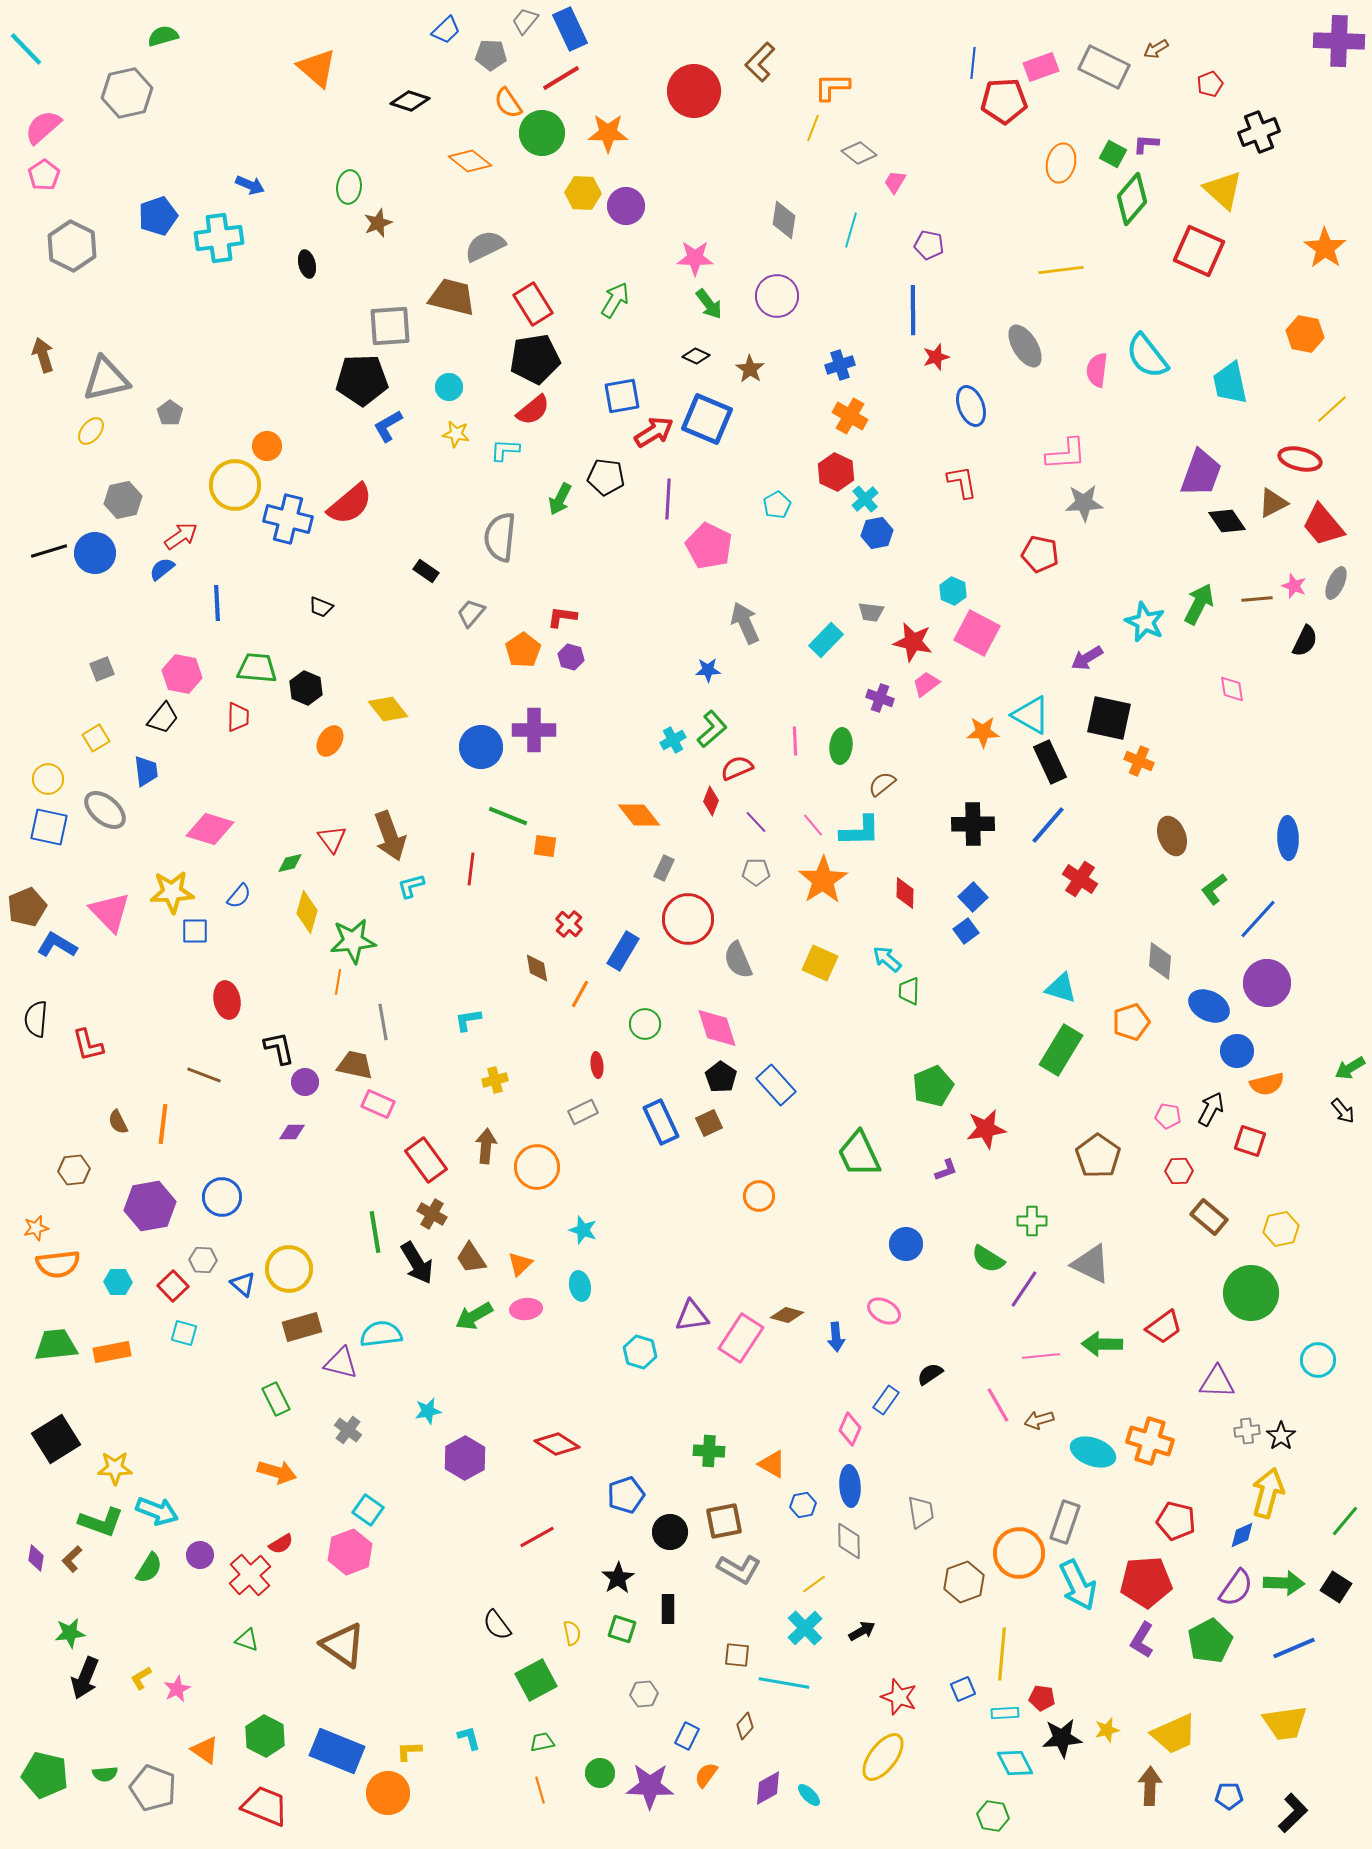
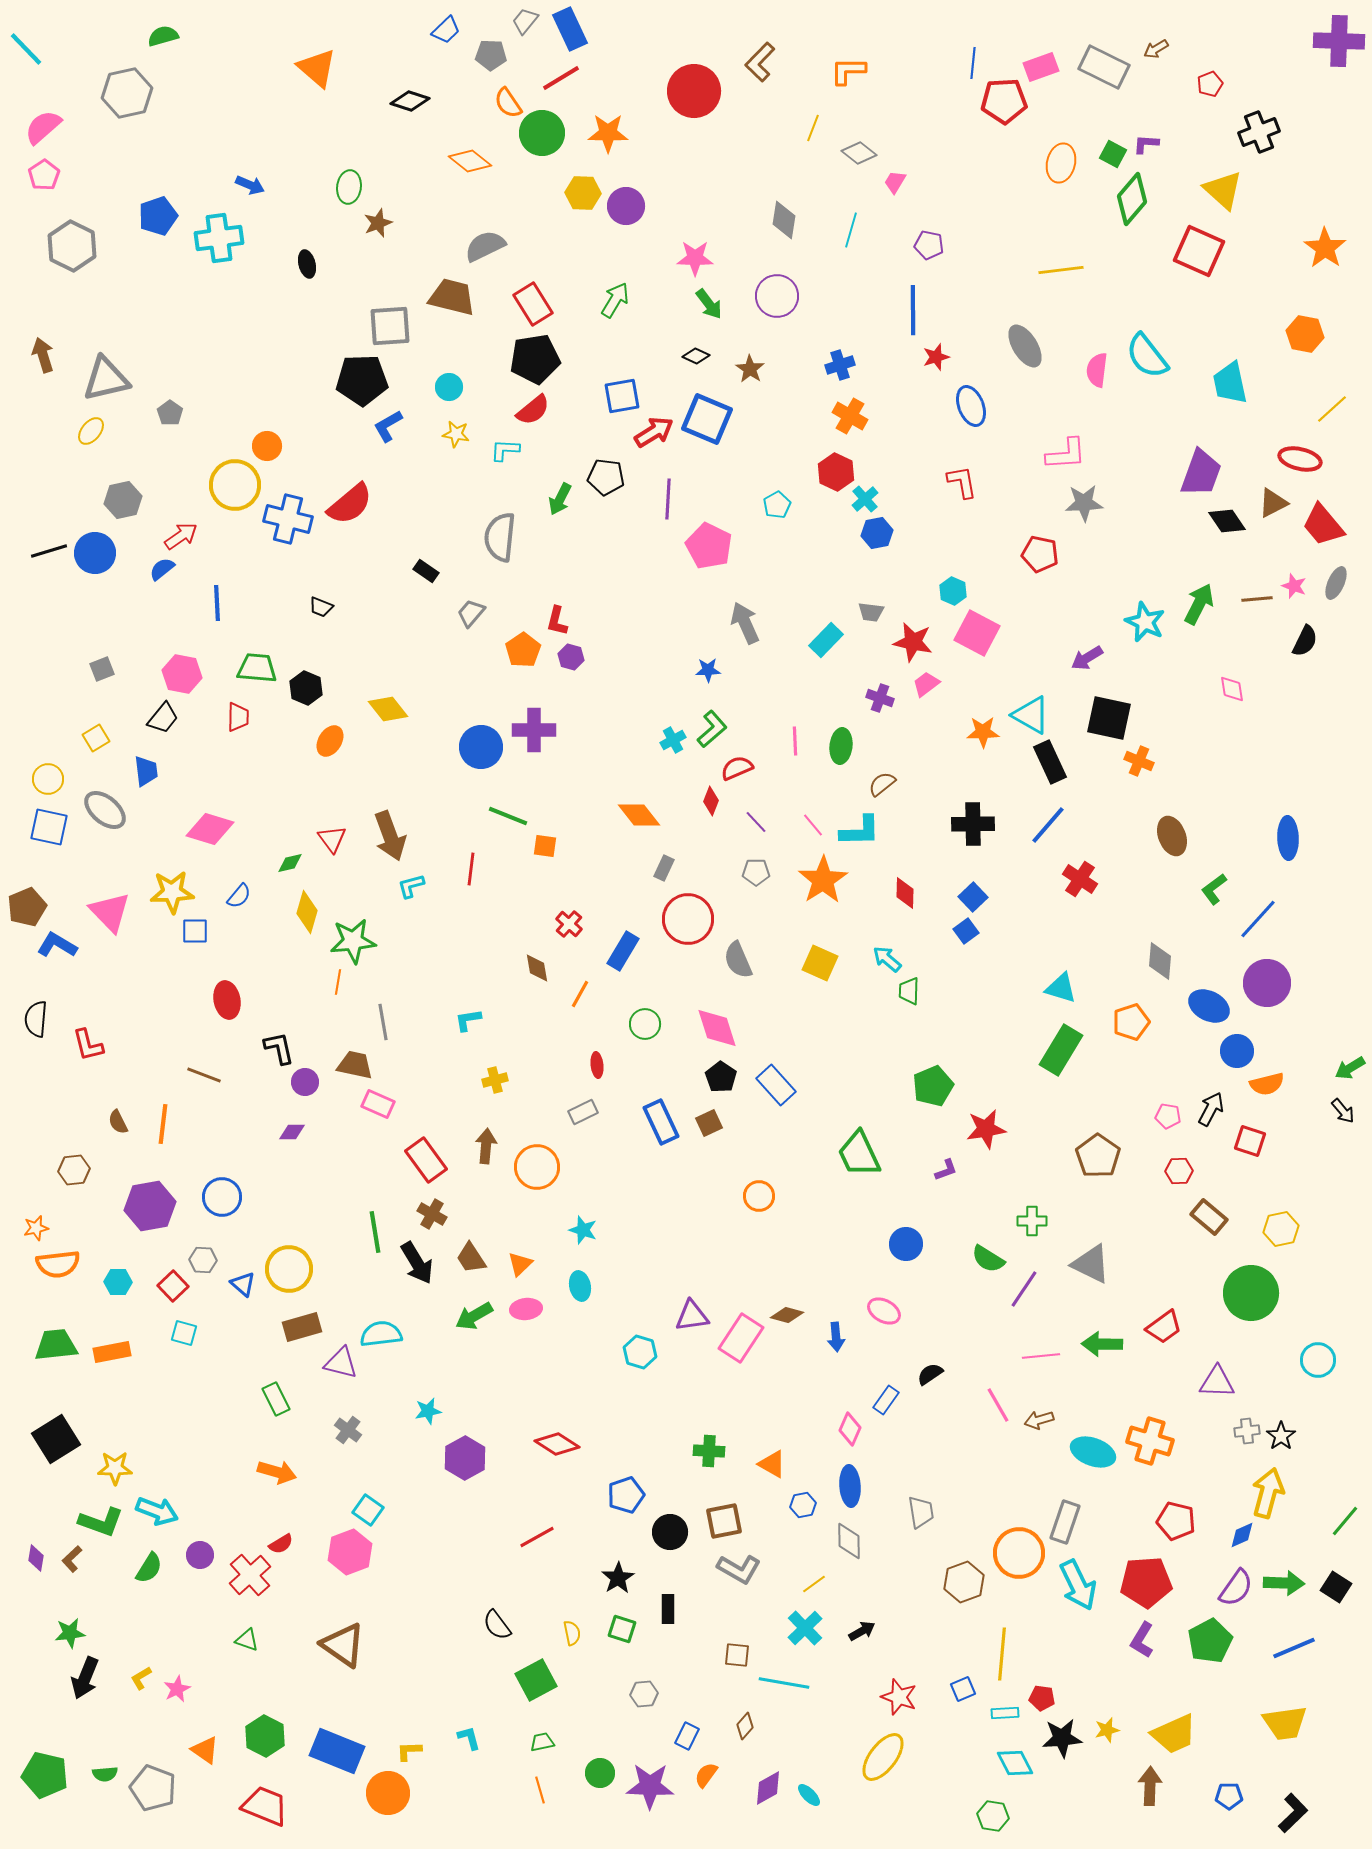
orange L-shape at (832, 87): moved 16 px right, 16 px up
red L-shape at (562, 617): moved 5 px left, 4 px down; rotated 84 degrees counterclockwise
